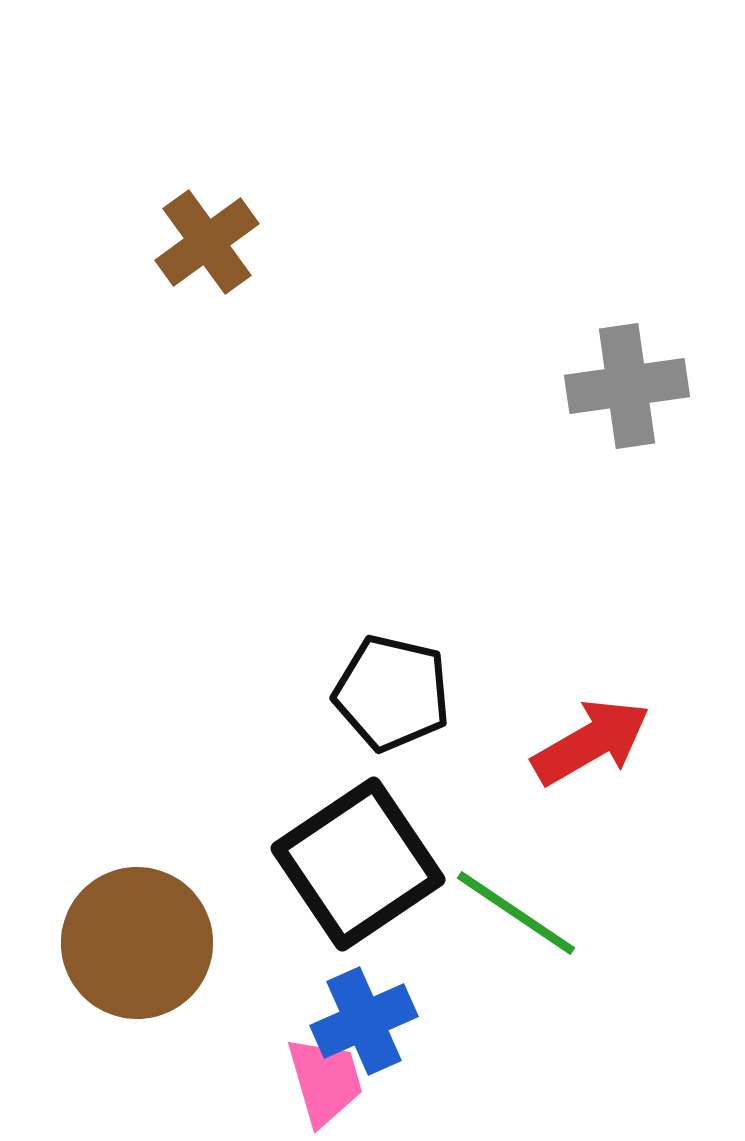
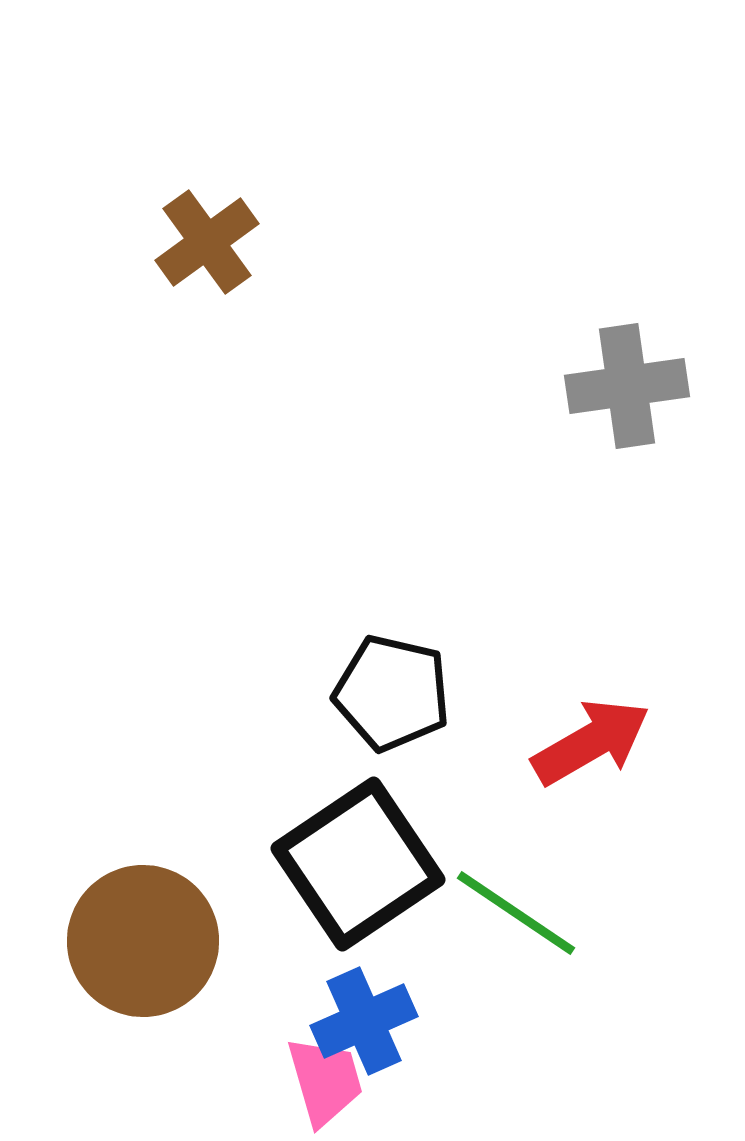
brown circle: moved 6 px right, 2 px up
